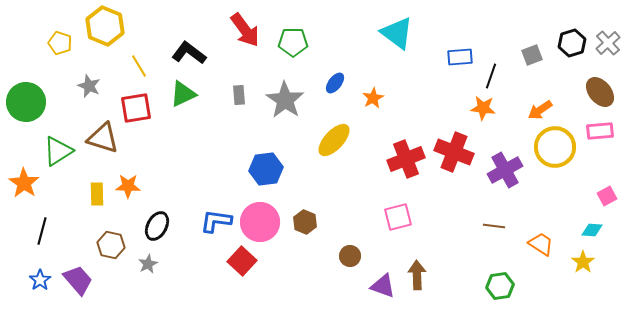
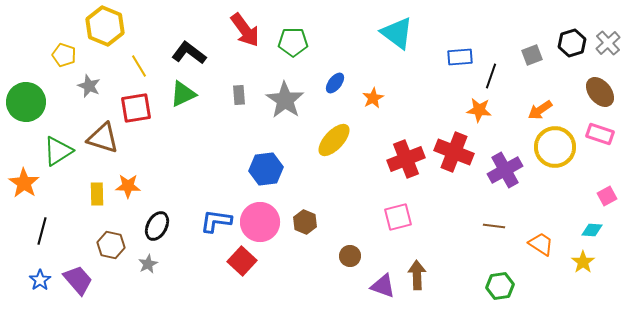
yellow pentagon at (60, 43): moved 4 px right, 12 px down
orange star at (483, 108): moved 4 px left, 2 px down
pink rectangle at (600, 131): moved 3 px down; rotated 24 degrees clockwise
